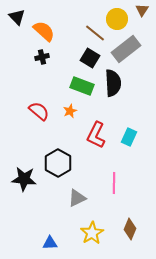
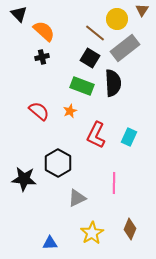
black triangle: moved 2 px right, 3 px up
gray rectangle: moved 1 px left, 1 px up
